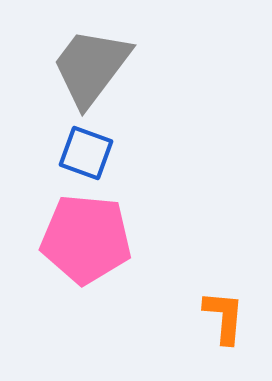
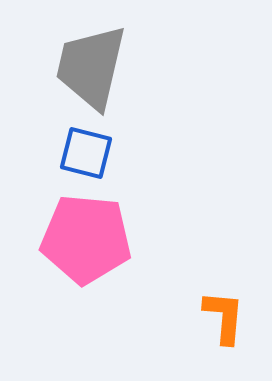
gray trapezoid: rotated 24 degrees counterclockwise
blue square: rotated 6 degrees counterclockwise
